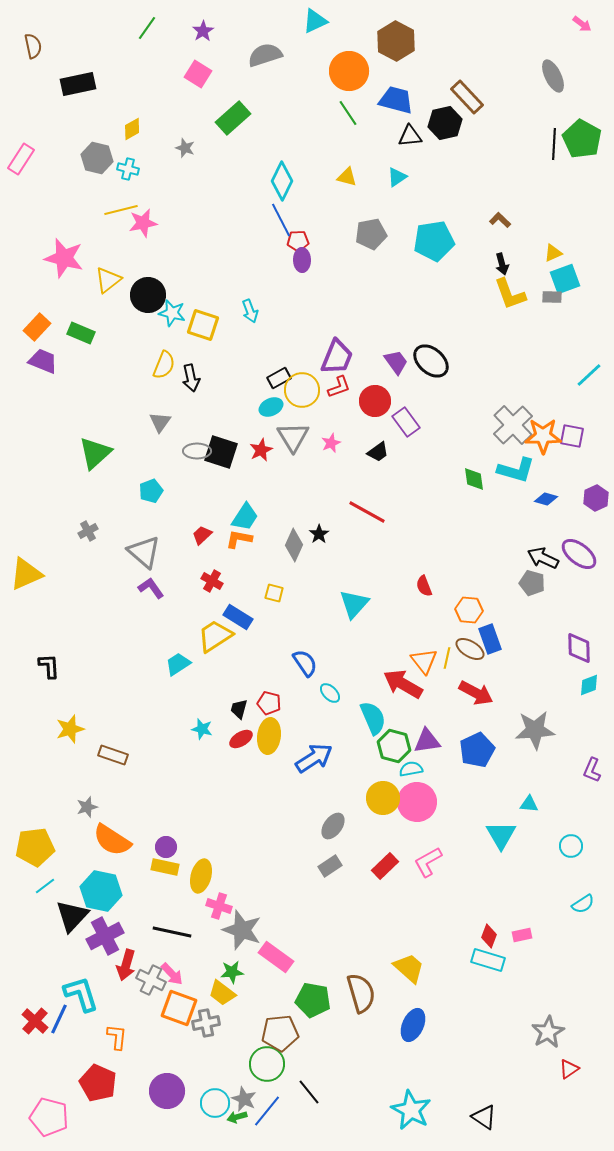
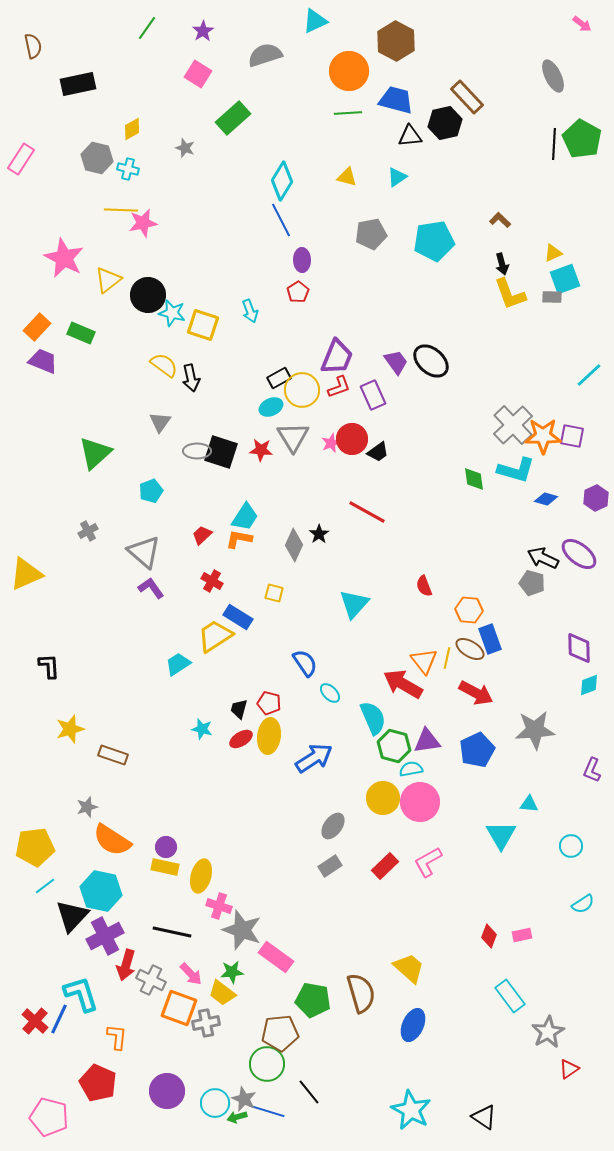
green line at (348, 113): rotated 60 degrees counterclockwise
cyan diamond at (282, 181): rotated 6 degrees clockwise
yellow line at (121, 210): rotated 16 degrees clockwise
red pentagon at (298, 241): moved 51 px down; rotated 30 degrees counterclockwise
pink star at (64, 258): rotated 12 degrees clockwise
yellow semicircle at (164, 365): rotated 76 degrees counterclockwise
red circle at (375, 401): moved 23 px left, 38 px down
purple rectangle at (406, 422): moved 33 px left, 27 px up; rotated 12 degrees clockwise
red star at (261, 450): rotated 30 degrees clockwise
pink circle at (417, 802): moved 3 px right
cyan rectangle at (488, 960): moved 22 px right, 36 px down; rotated 36 degrees clockwise
pink arrow at (172, 974): moved 19 px right
blue line at (267, 1111): rotated 68 degrees clockwise
